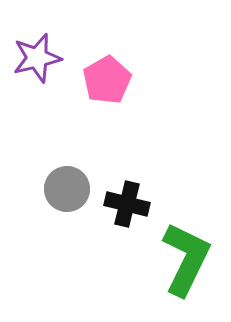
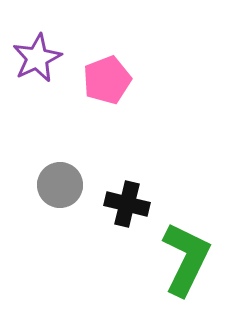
purple star: rotated 12 degrees counterclockwise
pink pentagon: rotated 9 degrees clockwise
gray circle: moved 7 px left, 4 px up
